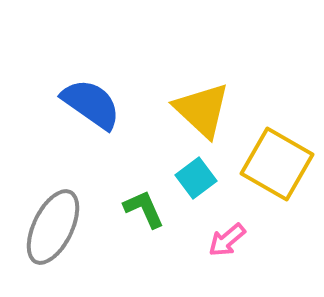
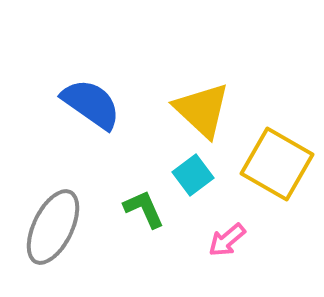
cyan square: moved 3 px left, 3 px up
